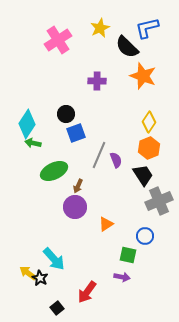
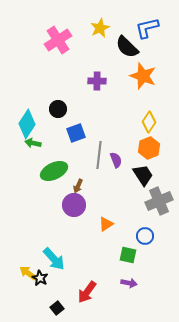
black circle: moved 8 px left, 5 px up
gray line: rotated 16 degrees counterclockwise
purple circle: moved 1 px left, 2 px up
purple arrow: moved 7 px right, 6 px down
